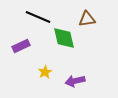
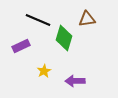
black line: moved 3 px down
green diamond: rotated 30 degrees clockwise
yellow star: moved 1 px left, 1 px up
purple arrow: rotated 12 degrees clockwise
